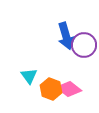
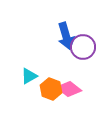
purple circle: moved 1 px left, 2 px down
cyan triangle: rotated 36 degrees clockwise
